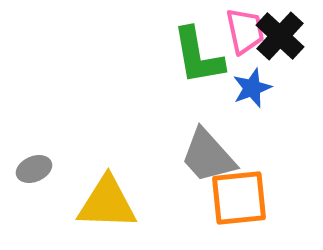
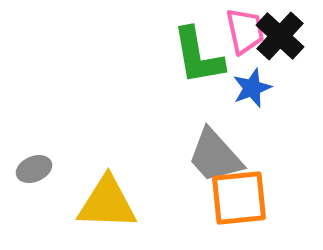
gray trapezoid: moved 7 px right
